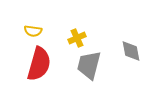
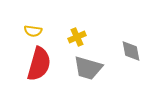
yellow cross: moved 1 px up
gray trapezoid: moved 1 px left, 3 px down; rotated 88 degrees counterclockwise
